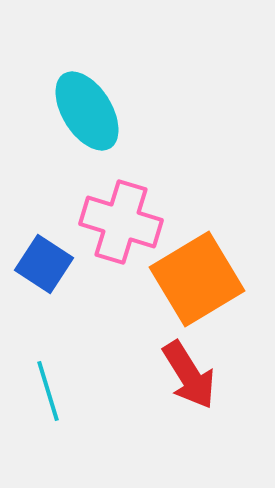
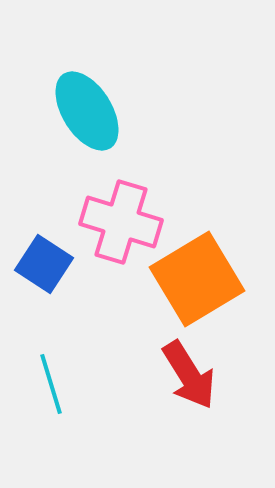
cyan line: moved 3 px right, 7 px up
